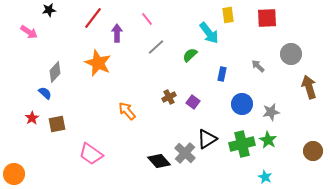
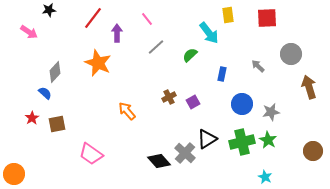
purple square: rotated 24 degrees clockwise
green cross: moved 2 px up
